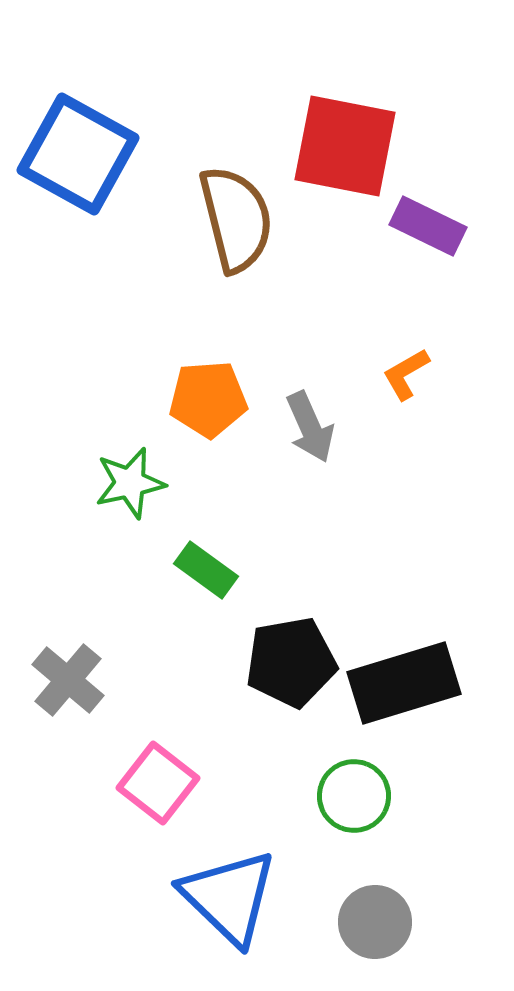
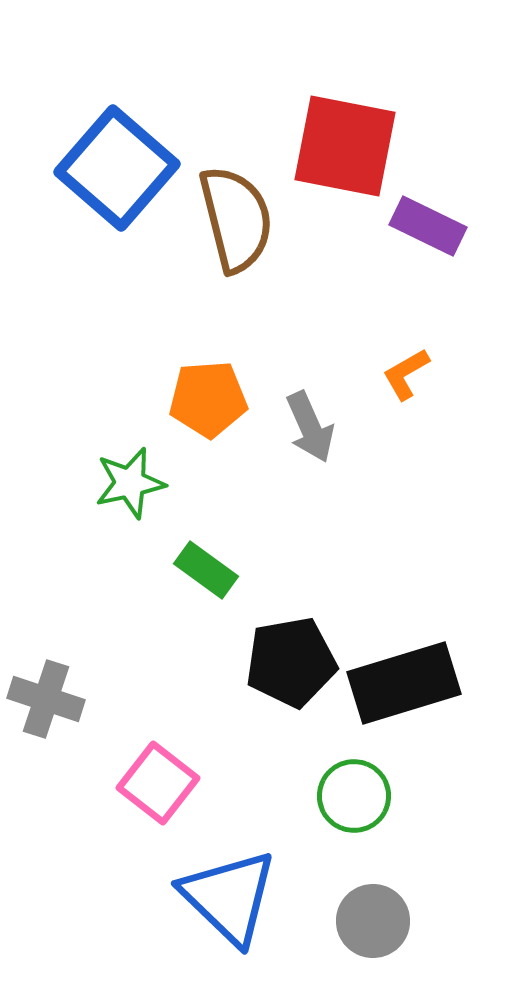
blue square: moved 39 px right, 14 px down; rotated 12 degrees clockwise
gray cross: moved 22 px left, 19 px down; rotated 22 degrees counterclockwise
gray circle: moved 2 px left, 1 px up
